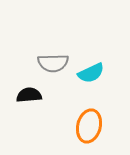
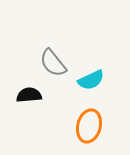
gray semicircle: rotated 52 degrees clockwise
cyan semicircle: moved 7 px down
